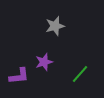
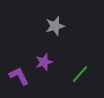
purple L-shape: rotated 110 degrees counterclockwise
